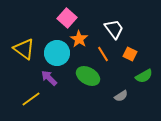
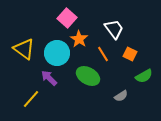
yellow line: rotated 12 degrees counterclockwise
